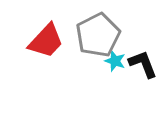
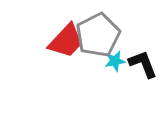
red trapezoid: moved 20 px right
cyan star: rotated 30 degrees counterclockwise
